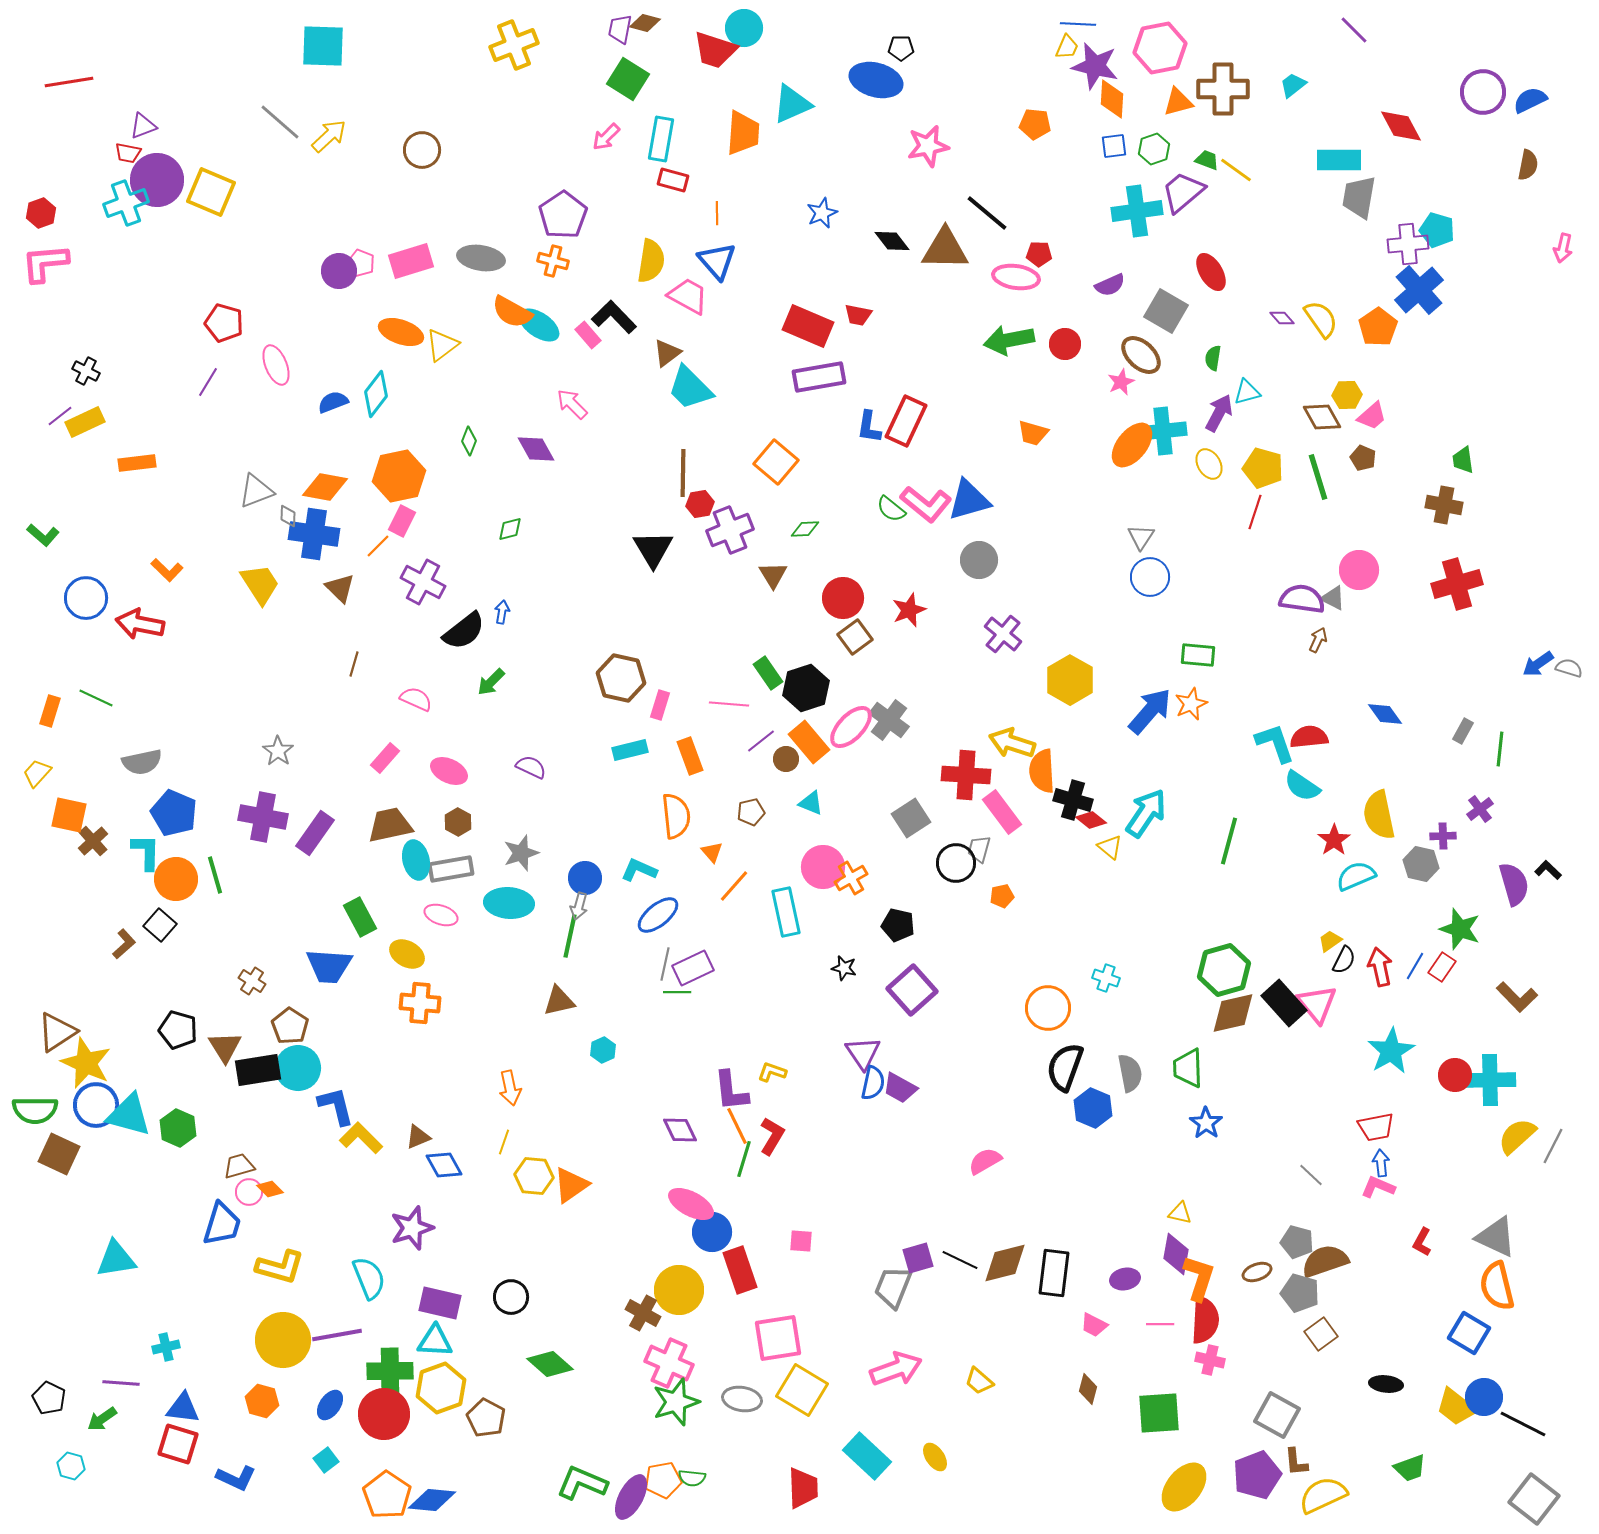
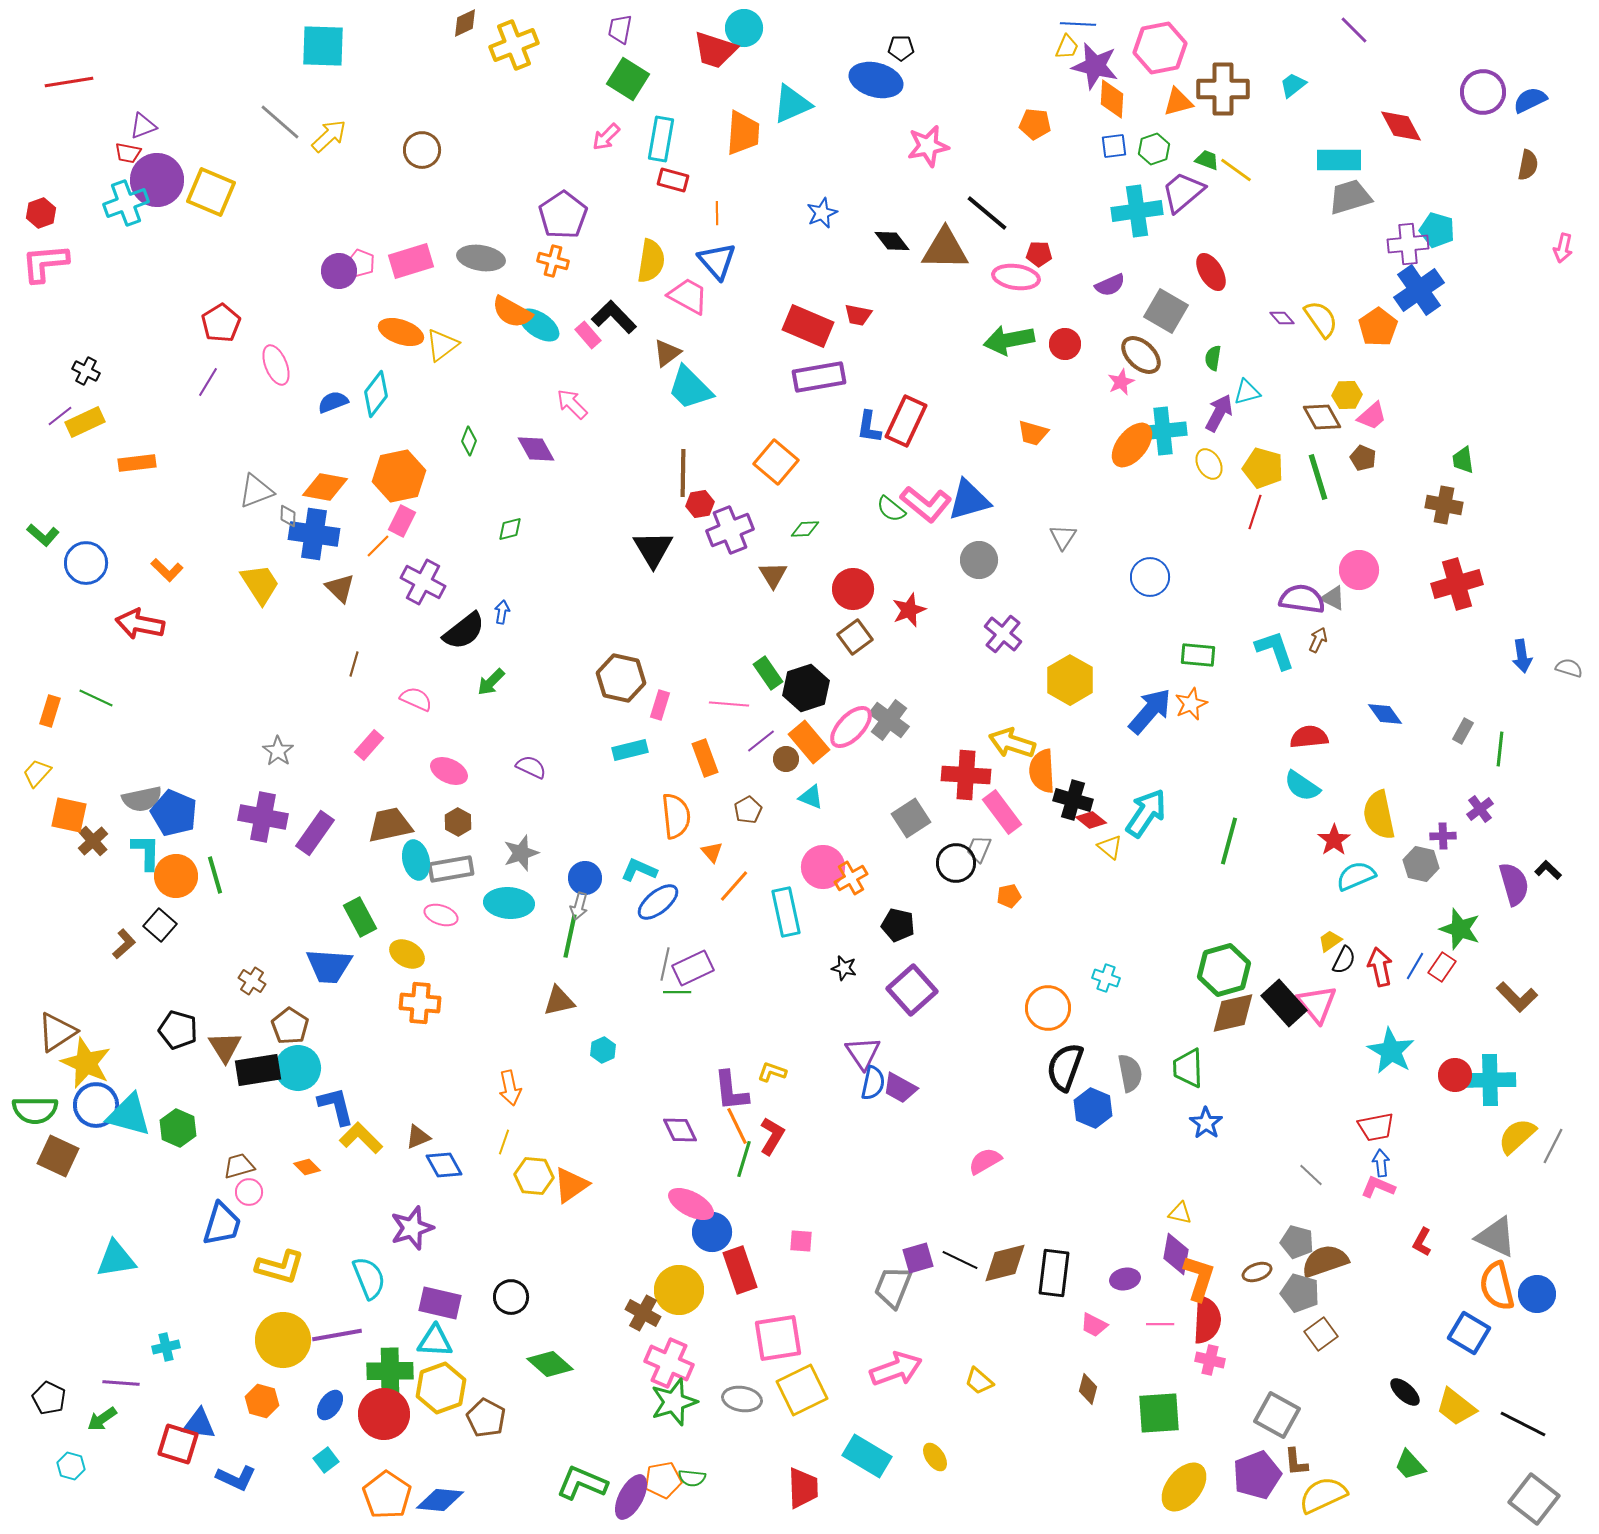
brown diamond at (645, 23): moved 180 px left; rotated 40 degrees counterclockwise
gray trapezoid at (1359, 197): moved 9 px left; rotated 63 degrees clockwise
blue cross at (1419, 290): rotated 6 degrees clockwise
red pentagon at (224, 323): moved 3 px left; rotated 24 degrees clockwise
gray triangle at (1141, 537): moved 78 px left
blue circle at (86, 598): moved 35 px up
red circle at (843, 598): moved 10 px right, 9 px up
blue arrow at (1538, 664): moved 16 px left, 8 px up; rotated 64 degrees counterclockwise
cyan L-shape at (1275, 743): moved 93 px up
orange rectangle at (690, 756): moved 15 px right, 2 px down
pink rectangle at (385, 758): moved 16 px left, 13 px up
gray semicircle at (142, 762): moved 37 px down
cyan triangle at (811, 803): moved 6 px up
brown pentagon at (751, 812): moved 3 px left, 2 px up; rotated 16 degrees counterclockwise
gray trapezoid at (979, 849): rotated 8 degrees clockwise
orange circle at (176, 879): moved 3 px up
orange pentagon at (1002, 896): moved 7 px right
blue ellipse at (658, 915): moved 13 px up
cyan star at (1391, 1051): rotated 12 degrees counterclockwise
brown square at (59, 1154): moved 1 px left, 2 px down
orange diamond at (270, 1189): moved 37 px right, 22 px up
red semicircle at (1205, 1320): moved 2 px right
black ellipse at (1386, 1384): moved 19 px right, 8 px down; rotated 36 degrees clockwise
yellow square at (802, 1390): rotated 33 degrees clockwise
blue circle at (1484, 1397): moved 53 px right, 103 px up
green star at (676, 1402): moved 2 px left
blue triangle at (183, 1408): moved 16 px right, 16 px down
cyan rectangle at (867, 1456): rotated 12 degrees counterclockwise
green trapezoid at (1410, 1468): moved 3 px up; rotated 68 degrees clockwise
blue diamond at (432, 1500): moved 8 px right
